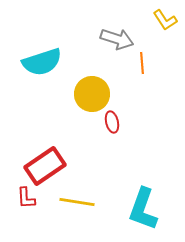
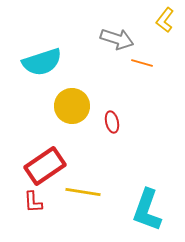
yellow L-shape: rotated 70 degrees clockwise
orange line: rotated 70 degrees counterclockwise
yellow circle: moved 20 px left, 12 px down
red L-shape: moved 7 px right, 4 px down
yellow line: moved 6 px right, 10 px up
cyan L-shape: moved 4 px right, 1 px down
